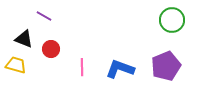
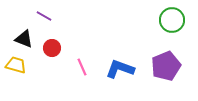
red circle: moved 1 px right, 1 px up
pink line: rotated 24 degrees counterclockwise
